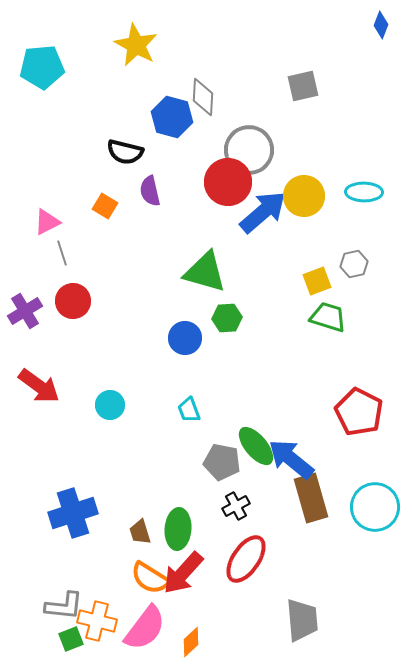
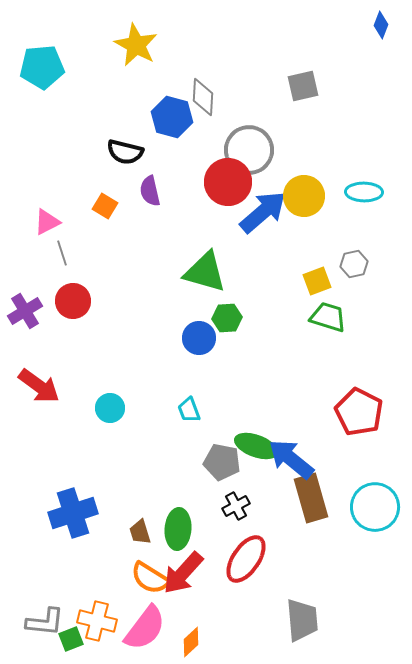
blue circle at (185, 338): moved 14 px right
cyan circle at (110, 405): moved 3 px down
green ellipse at (256, 446): rotated 30 degrees counterclockwise
gray L-shape at (64, 606): moved 19 px left, 16 px down
